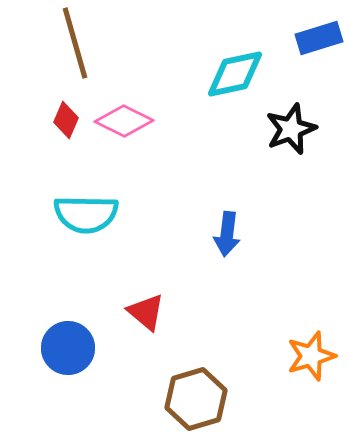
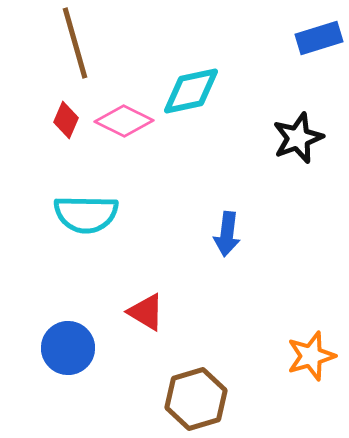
cyan diamond: moved 44 px left, 17 px down
black star: moved 7 px right, 9 px down
red triangle: rotated 9 degrees counterclockwise
